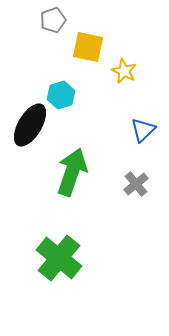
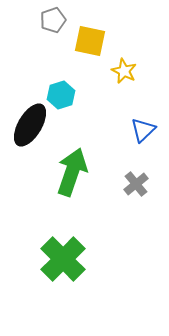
yellow square: moved 2 px right, 6 px up
green cross: moved 4 px right, 1 px down; rotated 6 degrees clockwise
